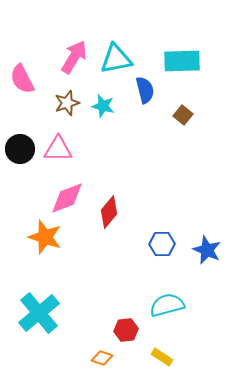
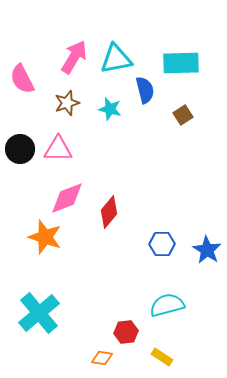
cyan rectangle: moved 1 px left, 2 px down
cyan star: moved 7 px right, 3 px down
brown square: rotated 18 degrees clockwise
blue star: rotated 8 degrees clockwise
red hexagon: moved 2 px down
orange diamond: rotated 10 degrees counterclockwise
